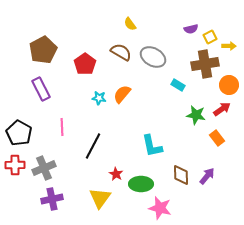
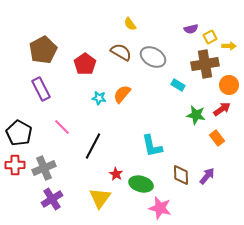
pink line: rotated 42 degrees counterclockwise
green ellipse: rotated 15 degrees clockwise
purple cross: rotated 20 degrees counterclockwise
